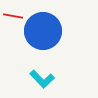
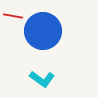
cyan L-shape: rotated 10 degrees counterclockwise
